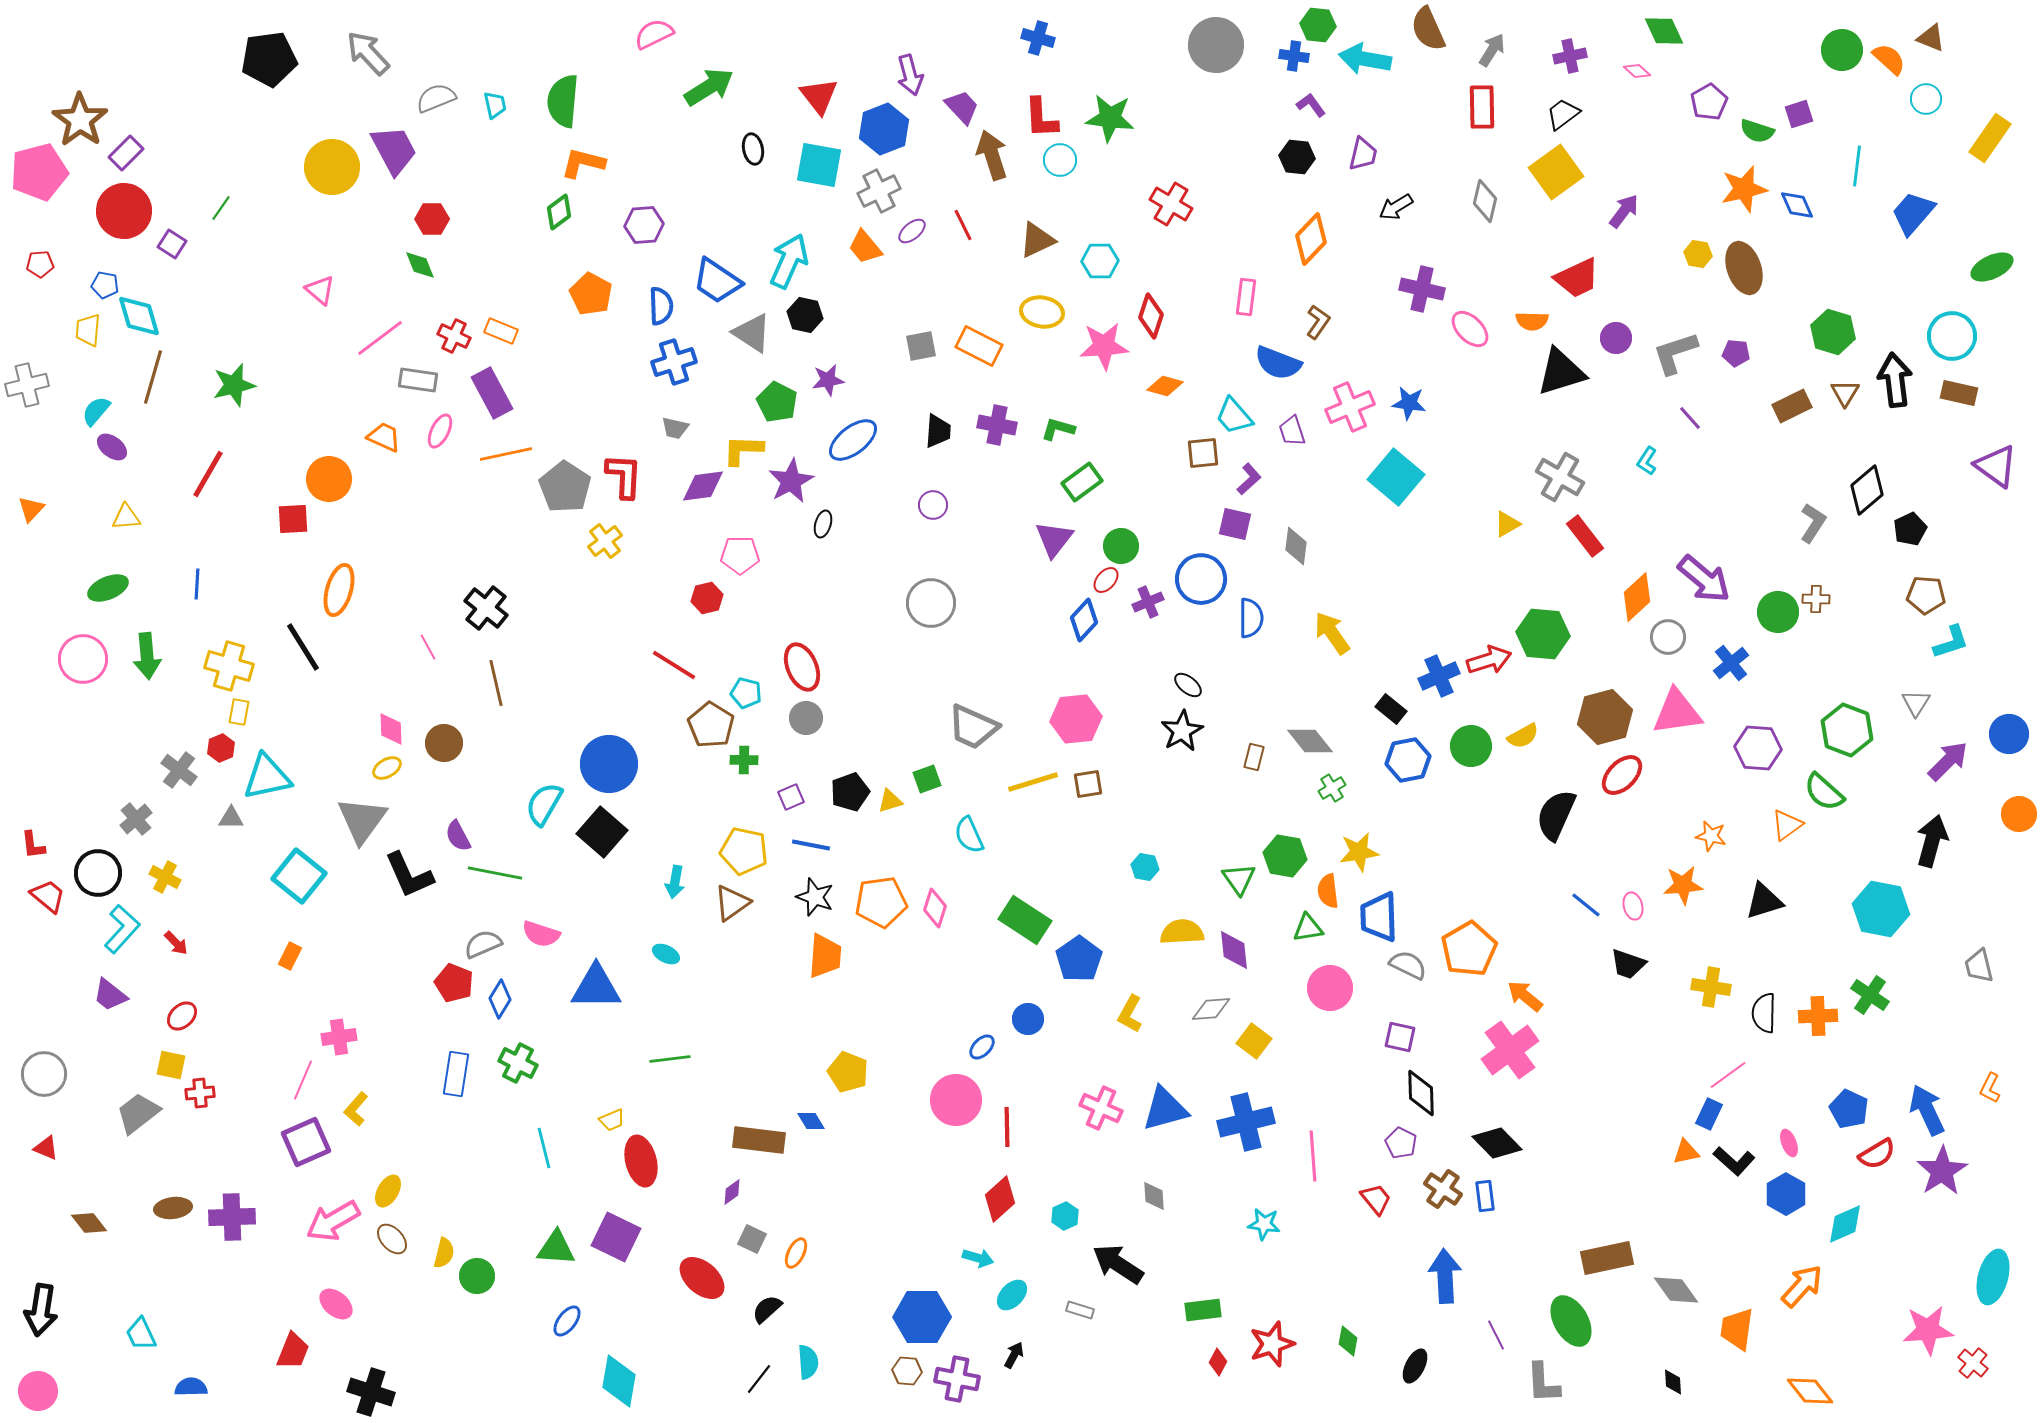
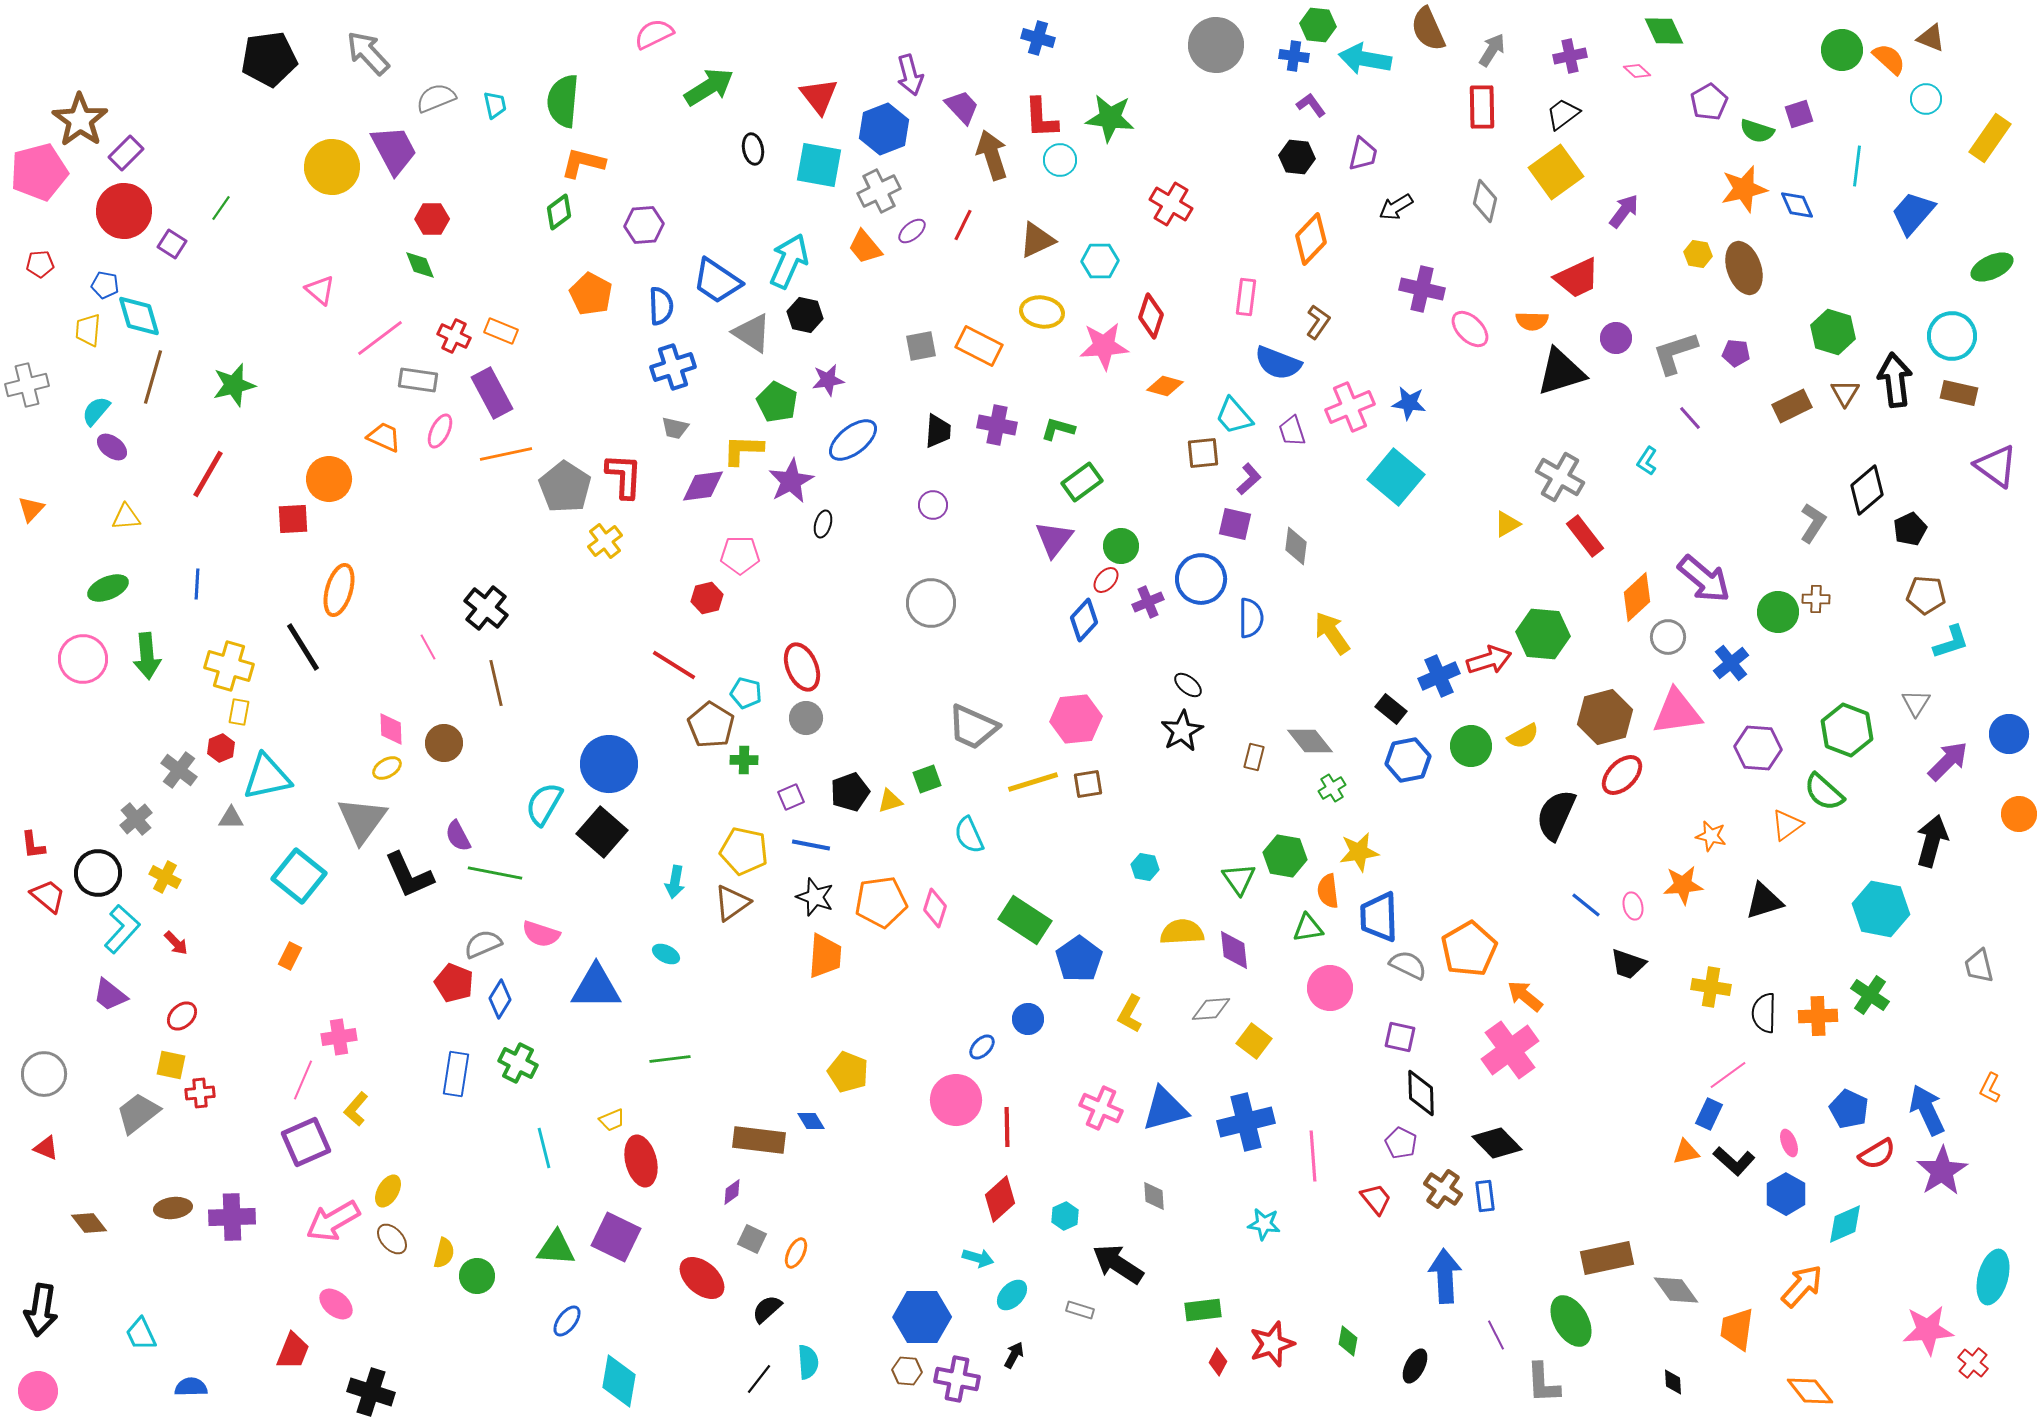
red line at (963, 225): rotated 52 degrees clockwise
blue cross at (674, 362): moved 1 px left, 5 px down
